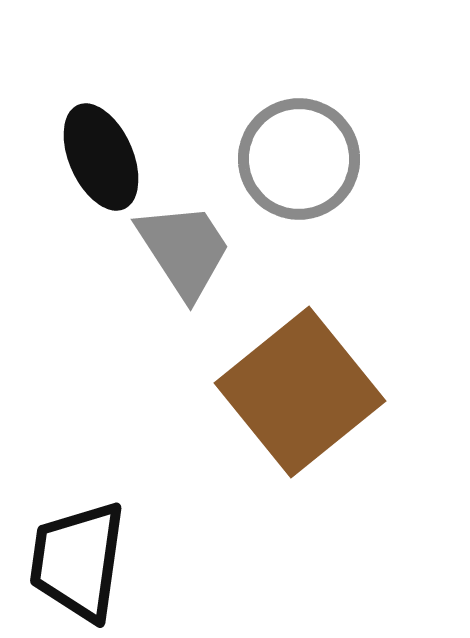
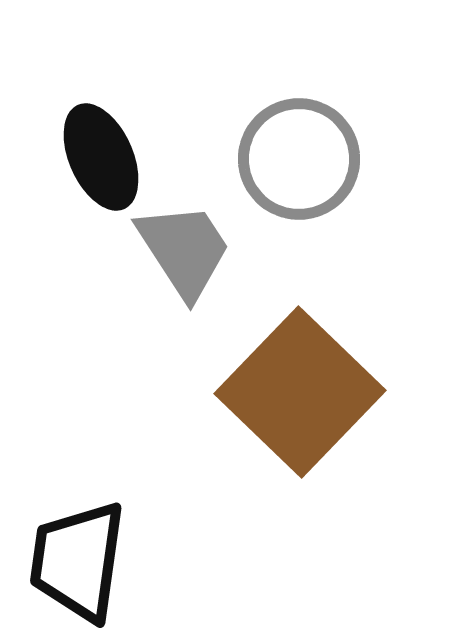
brown square: rotated 7 degrees counterclockwise
